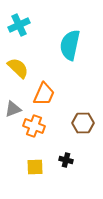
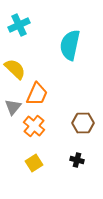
yellow semicircle: moved 3 px left, 1 px down
orange trapezoid: moved 7 px left
gray triangle: moved 2 px up; rotated 30 degrees counterclockwise
orange cross: rotated 20 degrees clockwise
black cross: moved 11 px right
yellow square: moved 1 px left, 4 px up; rotated 30 degrees counterclockwise
